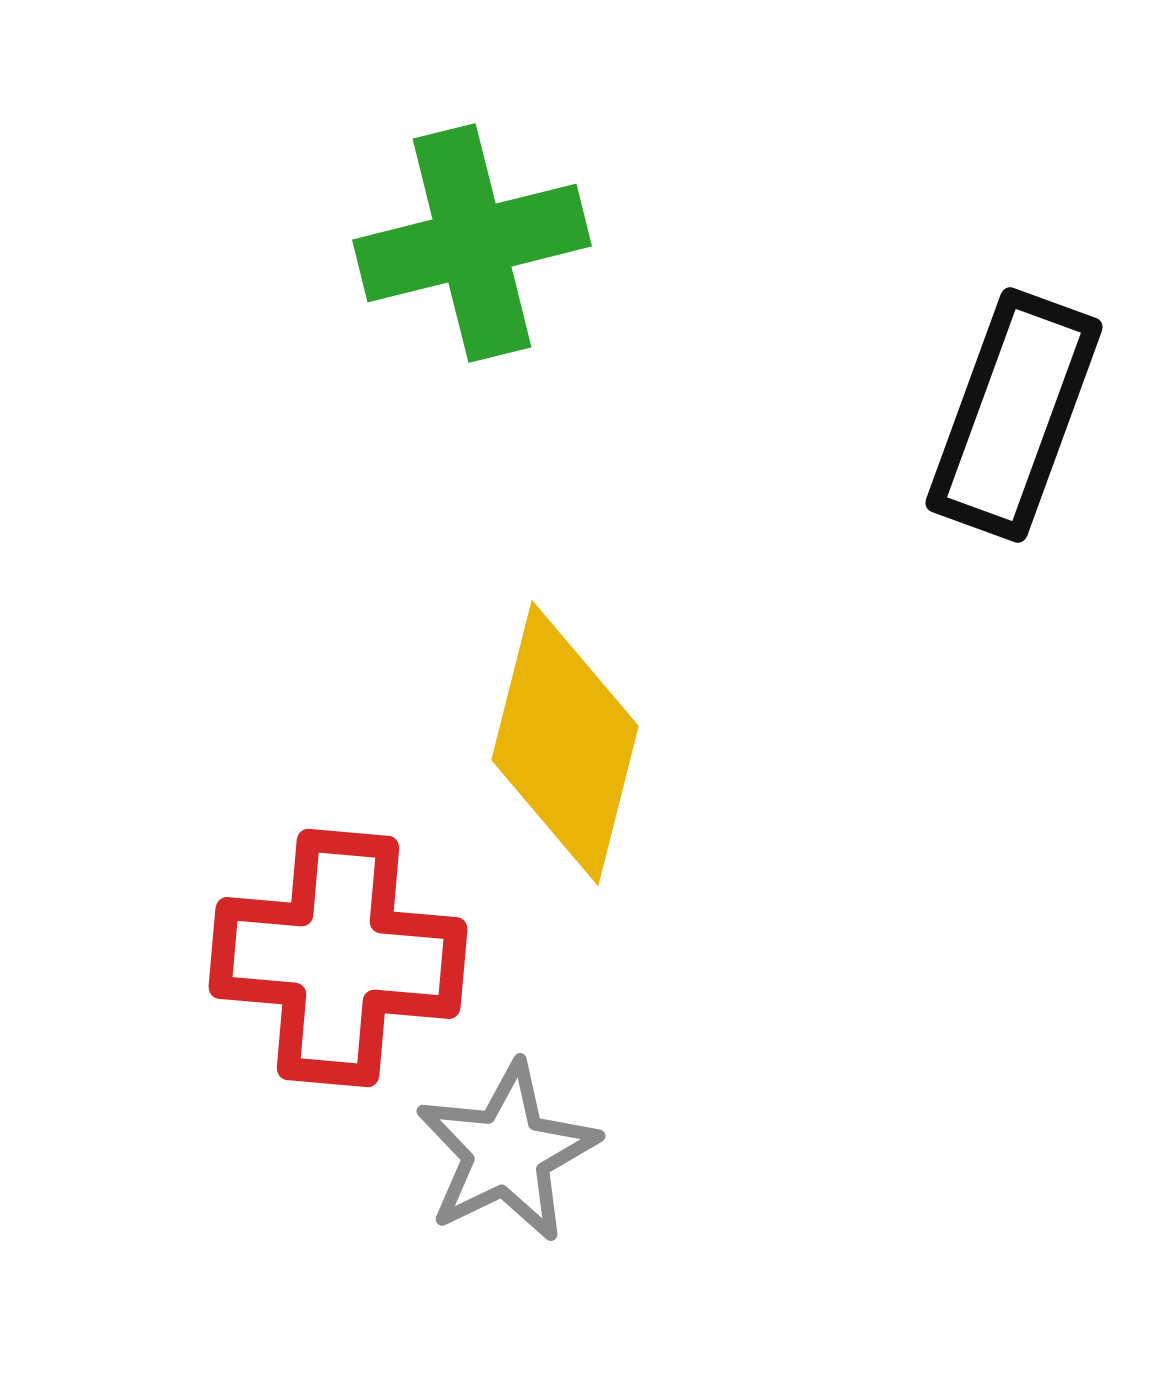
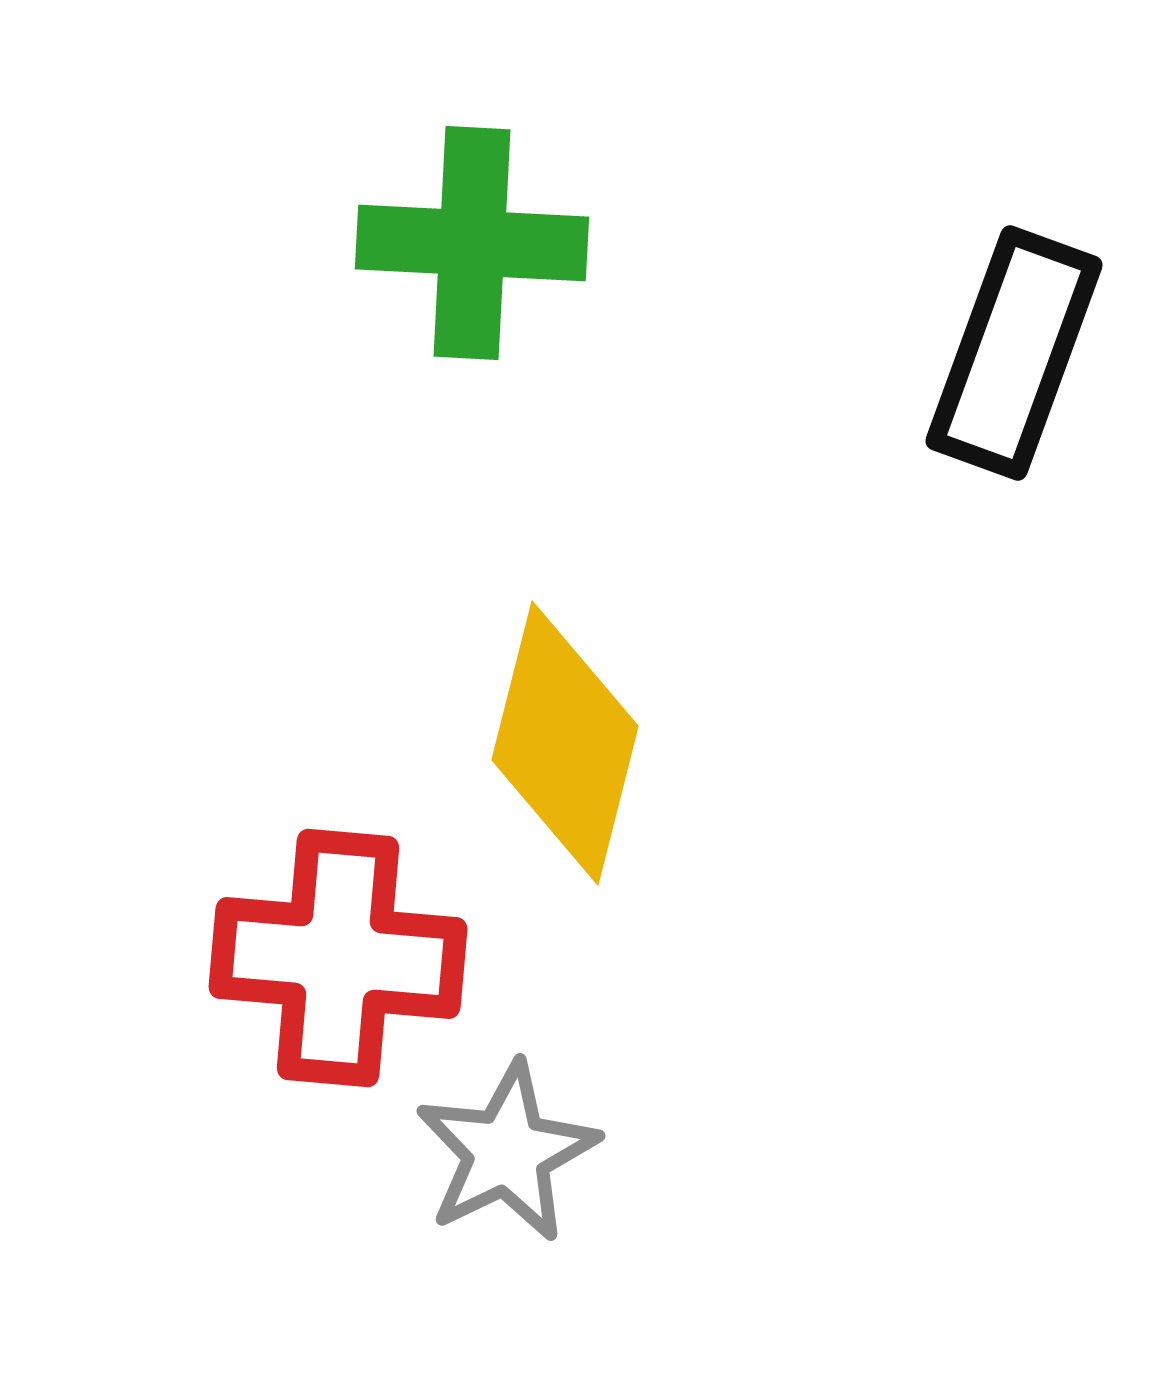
green cross: rotated 17 degrees clockwise
black rectangle: moved 62 px up
